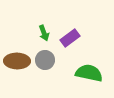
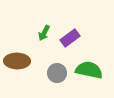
green arrow: rotated 49 degrees clockwise
gray circle: moved 12 px right, 13 px down
green semicircle: moved 3 px up
